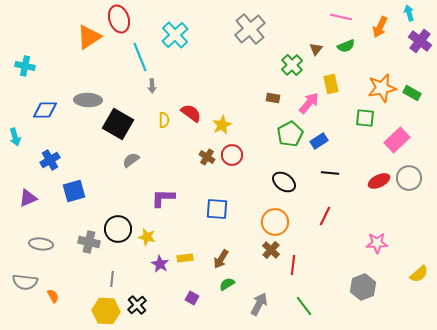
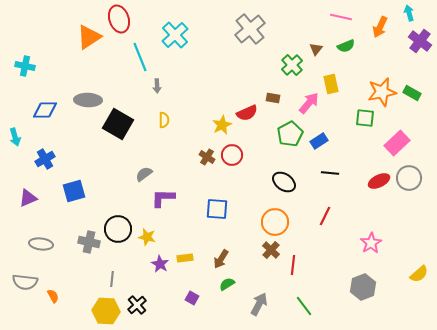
gray arrow at (152, 86): moved 5 px right
orange star at (382, 88): moved 4 px down
red semicircle at (191, 113): moved 56 px right; rotated 120 degrees clockwise
pink rectangle at (397, 140): moved 3 px down
blue cross at (50, 160): moved 5 px left, 1 px up
gray semicircle at (131, 160): moved 13 px right, 14 px down
pink star at (377, 243): moved 6 px left; rotated 30 degrees counterclockwise
